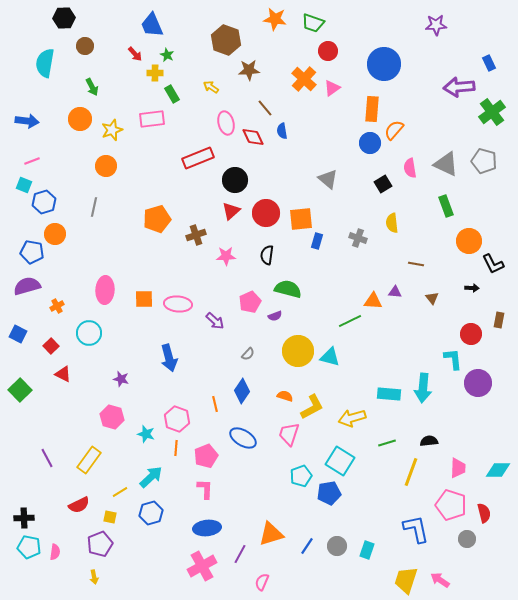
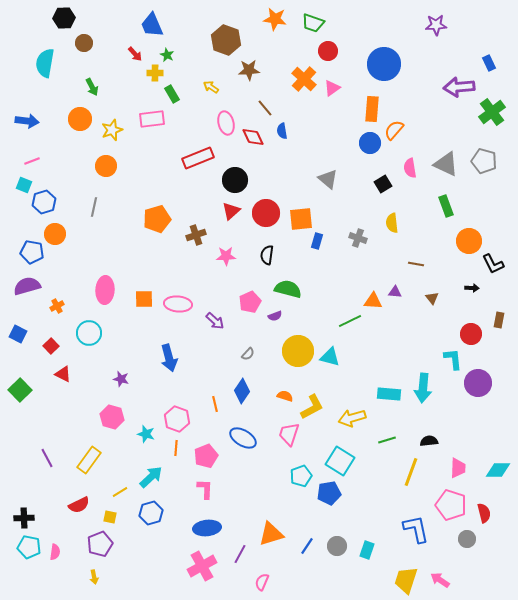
brown circle at (85, 46): moved 1 px left, 3 px up
green line at (387, 443): moved 3 px up
